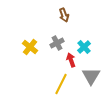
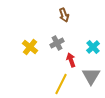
cyan cross: moved 9 px right
